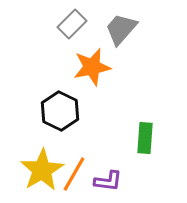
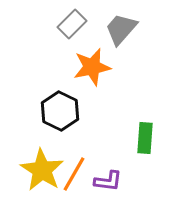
yellow star: rotated 9 degrees counterclockwise
